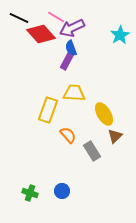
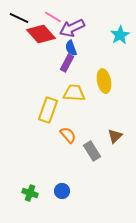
pink line: moved 3 px left
purple rectangle: moved 2 px down
yellow ellipse: moved 33 px up; rotated 20 degrees clockwise
